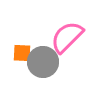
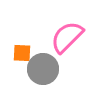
gray circle: moved 7 px down
